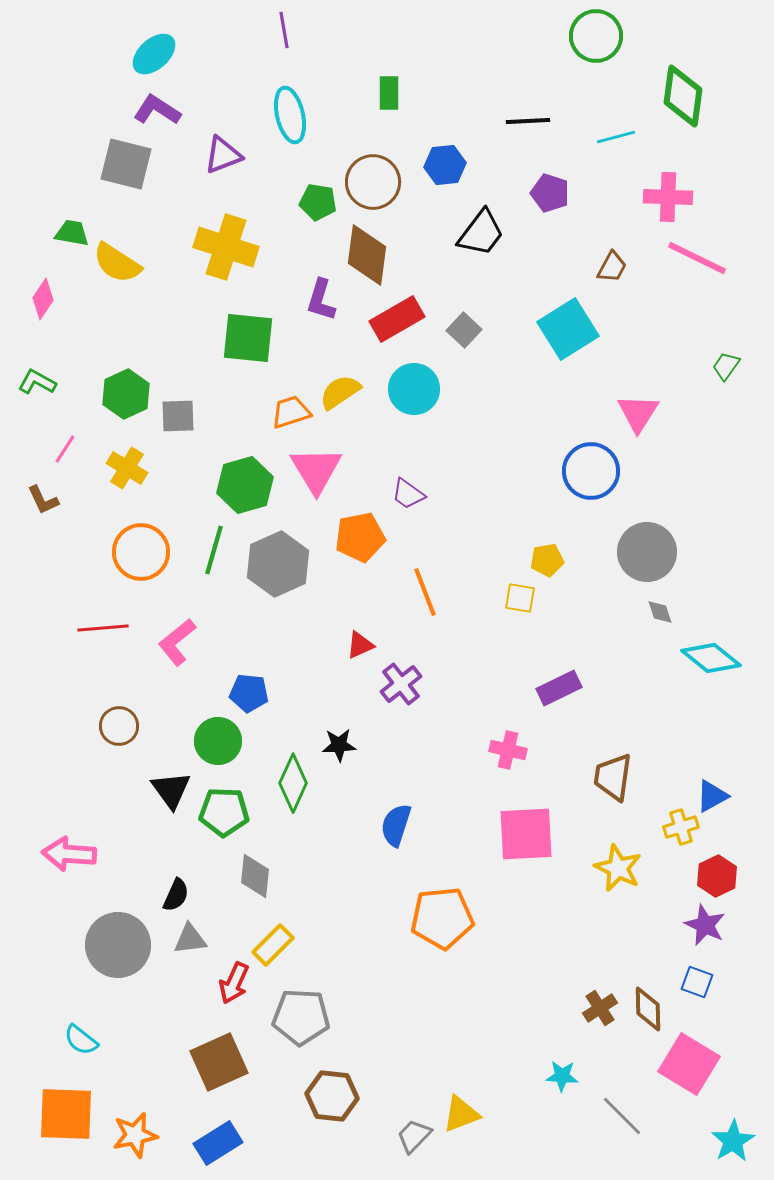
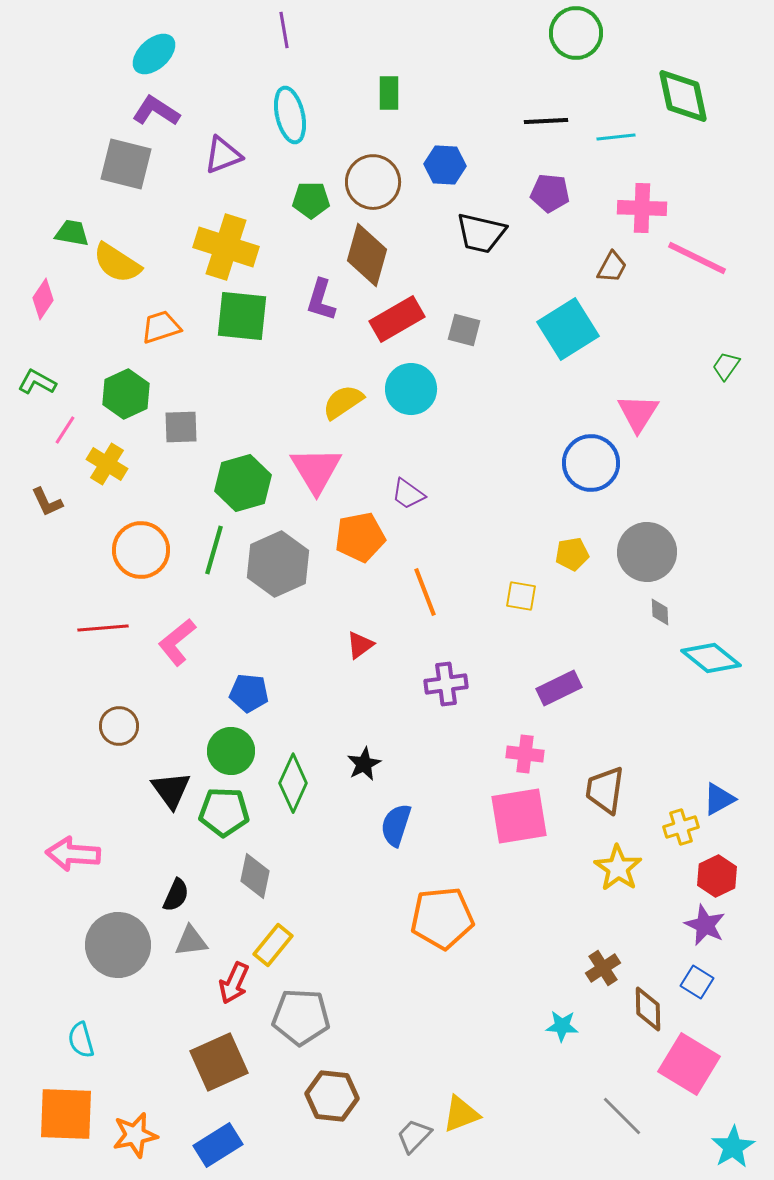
green circle at (596, 36): moved 20 px left, 3 px up
green diamond at (683, 96): rotated 20 degrees counterclockwise
purple L-shape at (157, 110): moved 1 px left, 1 px down
black line at (528, 121): moved 18 px right
cyan line at (616, 137): rotated 9 degrees clockwise
blue hexagon at (445, 165): rotated 9 degrees clockwise
purple pentagon at (550, 193): rotated 12 degrees counterclockwise
pink cross at (668, 197): moved 26 px left, 11 px down
green pentagon at (318, 202): moved 7 px left, 2 px up; rotated 9 degrees counterclockwise
black trapezoid at (481, 233): rotated 66 degrees clockwise
brown diamond at (367, 255): rotated 8 degrees clockwise
gray square at (464, 330): rotated 28 degrees counterclockwise
green square at (248, 338): moved 6 px left, 22 px up
cyan circle at (414, 389): moved 3 px left
yellow semicircle at (340, 392): moved 3 px right, 10 px down
orange trapezoid at (291, 412): moved 130 px left, 85 px up
gray square at (178, 416): moved 3 px right, 11 px down
pink line at (65, 449): moved 19 px up
yellow cross at (127, 468): moved 20 px left, 4 px up
blue circle at (591, 471): moved 8 px up
green hexagon at (245, 485): moved 2 px left, 2 px up
brown L-shape at (43, 500): moved 4 px right, 2 px down
orange circle at (141, 552): moved 2 px up
yellow pentagon at (547, 560): moved 25 px right, 6 px up
yellow square at (520, 598): moved 1 px right, 2 px up
gray diamond at (660, 612): rotated 16 degrees clockwise
red triangle at (360, 645): rotated 12 degrees counterclockwise
purple cross at (401, 684): moved 45 px right; rotated 30 degrees clockwise
green circle at (218, 741): moved 13 px right, 10 px down
black star at (339, 745): moved 25 px right, 19 px down; rotated 24 degrees counterclockwise
pink cross at (508, 750): moved 17 px right, 4 px down; rotated 6 degrees counterclockwise
brown trapezoid at (613, 777): moved 8 px left, 13 px down
blue triangle at (712, 796): moved 7 px right, 3 px down
pink square at (526, 834): moved 7 px left, 18 px up; rotated 6 degrees counterclockwise
pink arrow at (69, 854): moved 4 px right
yellow star at (618, 868): rotated 9 degrees clockwise
gray diamond at (255, 876): rotated 6 degrees clockwise
gray triangle at (190, 939): moved 1 px right, 2 px down
yellow rectangle at (273, 945): rotated 6 degrees counterclockwise
blue square at (697, 982): rotated 12 degrees clockwise
brown cross at (600, 1008): moved 3 px right, 40 px up
cyan semicircle at (81, 1040): rotated 36 degrees clockwise
cyan star at (562, 1076): moved 50 px up
cyan star at (733, 1141): moved 6 px down
blue rectangle at (218, 1143): moved 2 px down
